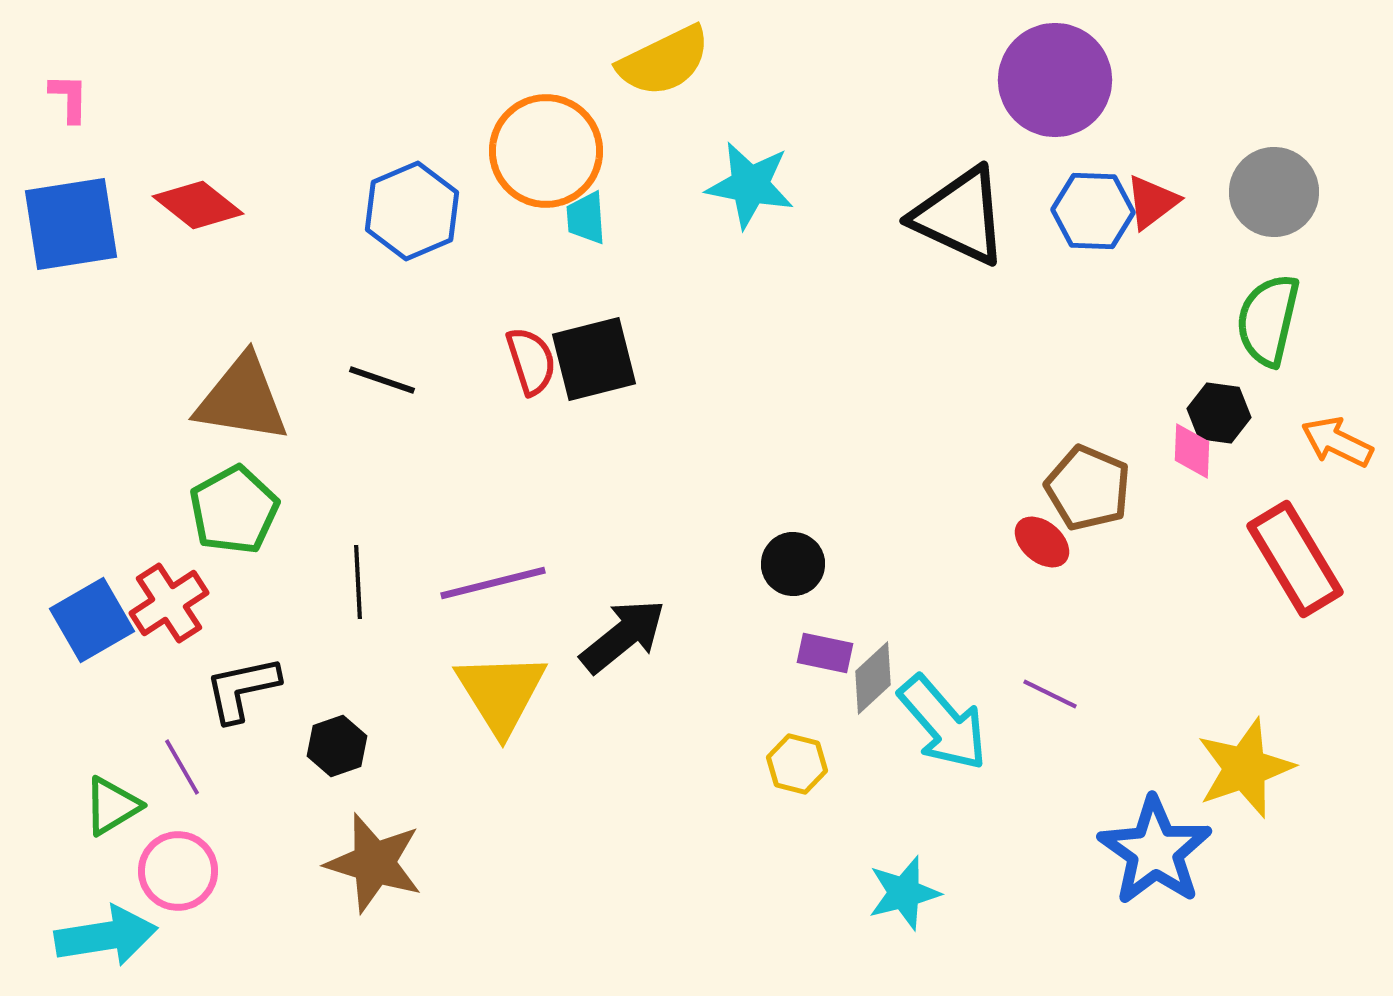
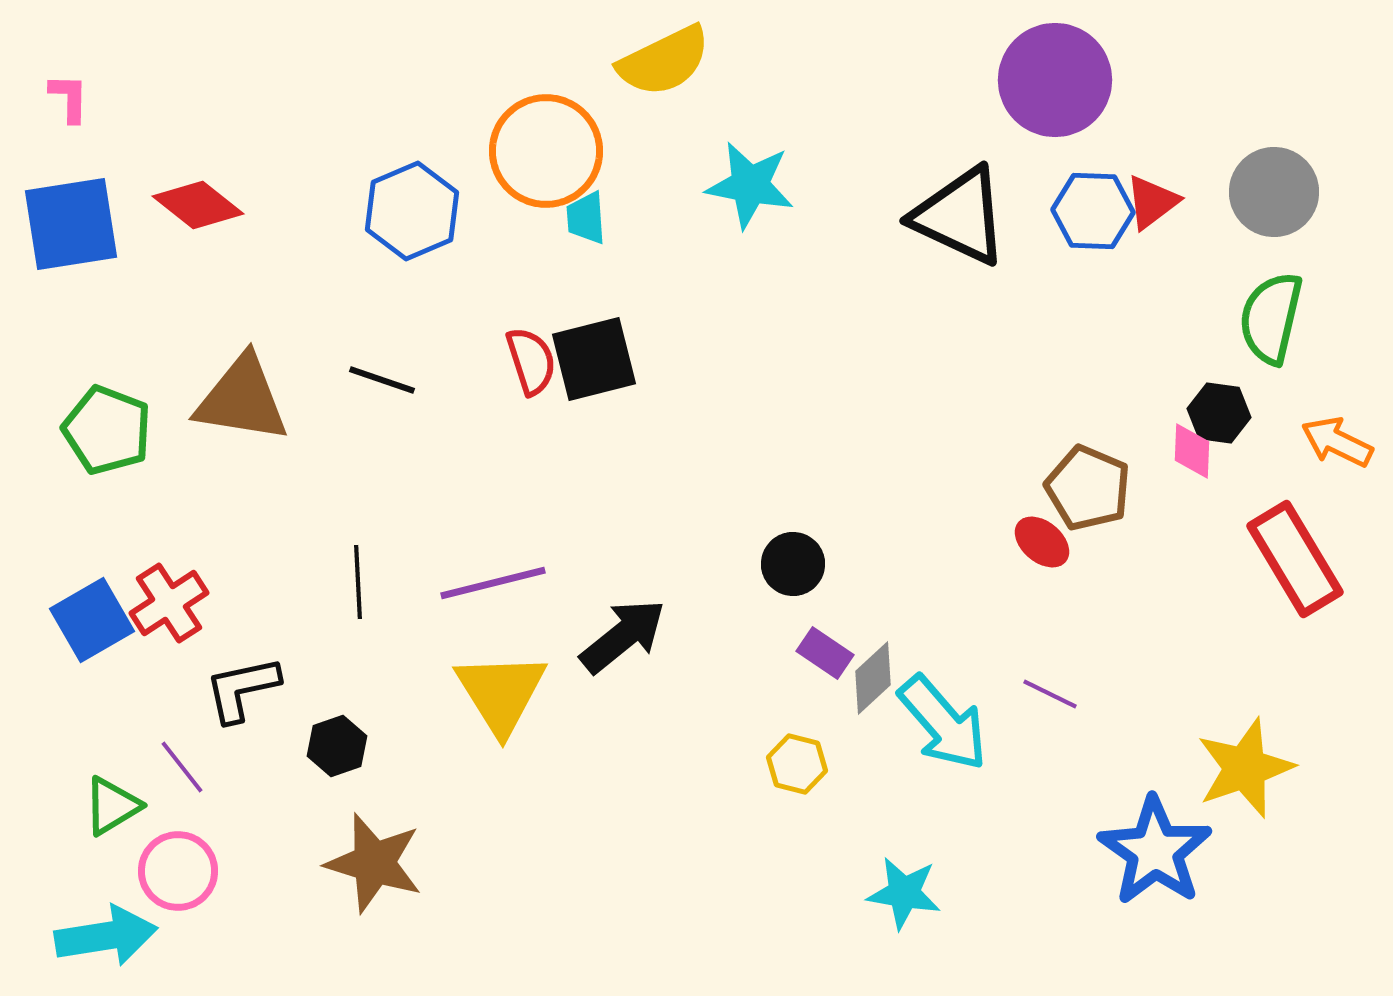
green semicircle at (1268, 320): moved 3 px right, 2 px up
green pentagon at (234, 510): moved 127 px left, 80 px up; rotated 22 degrees counterclockwise
purple rectangle at (825, 653): rotated 22 degrees clockwise
purple line at (182, 767): rotated 8 degrees counterclockwise
cyan star at (904, 893): rotated 24 degrees clockwise
